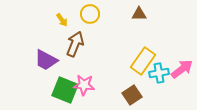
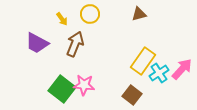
brown triangle: rotated 14 degrees counterclockwise
yellow arrow: moved 1 px up
purple trapezoid: moved 9 px left, 17 px up
pink arrow: rotated 10 degrees counterclockwise
cyan cross: rotated 24 degrees counterclockwise
green square: moved 3 px left, 1 px up; rotated 16 degrees clockwise
brown square: rotated 18 degrees counterclockwise
